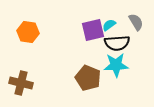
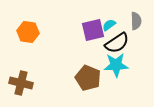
gray semicircle: moved 1 px up; rotated 30 degrees clockwise
black semicircle: rotated 30 degrees counterclockwise
